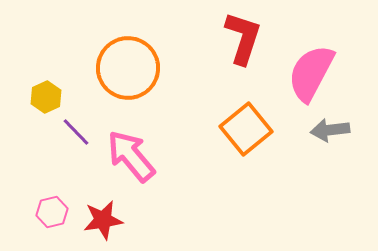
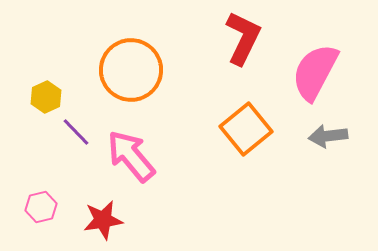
red L-shape: rotated 8 degrees clockwise
orange circle: moved 3 px right, 2 px down
pink semicircle: moved 4 px right, 1 px up
gray arrow: moved 2 px left, 6 px down
pink hexagon: moved 11 px left, 5 px up
